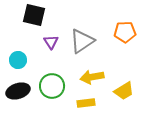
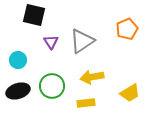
orange pentagon: moved 2 px right, 3 px up; rotated 20 degrees counterclockwise
yellow trapezoid: moved 6 px right, 2 px down
